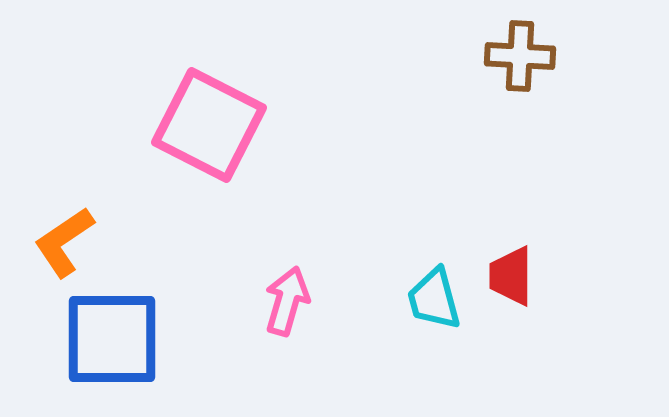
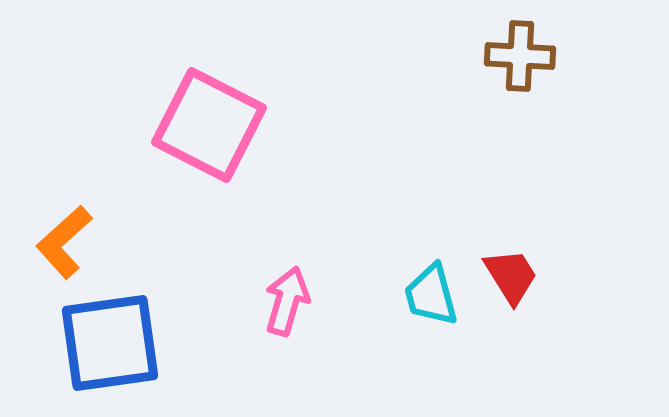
orange L-shape: rotated 8 degrees counterclockwise
red trapezoid: rotated 148 degrees clockwise
cyan trapezoid: moved 3 px left, 4 px up
blue square: moved 2 px left, 4 px down; rotated 8 degrees counterclockwise
